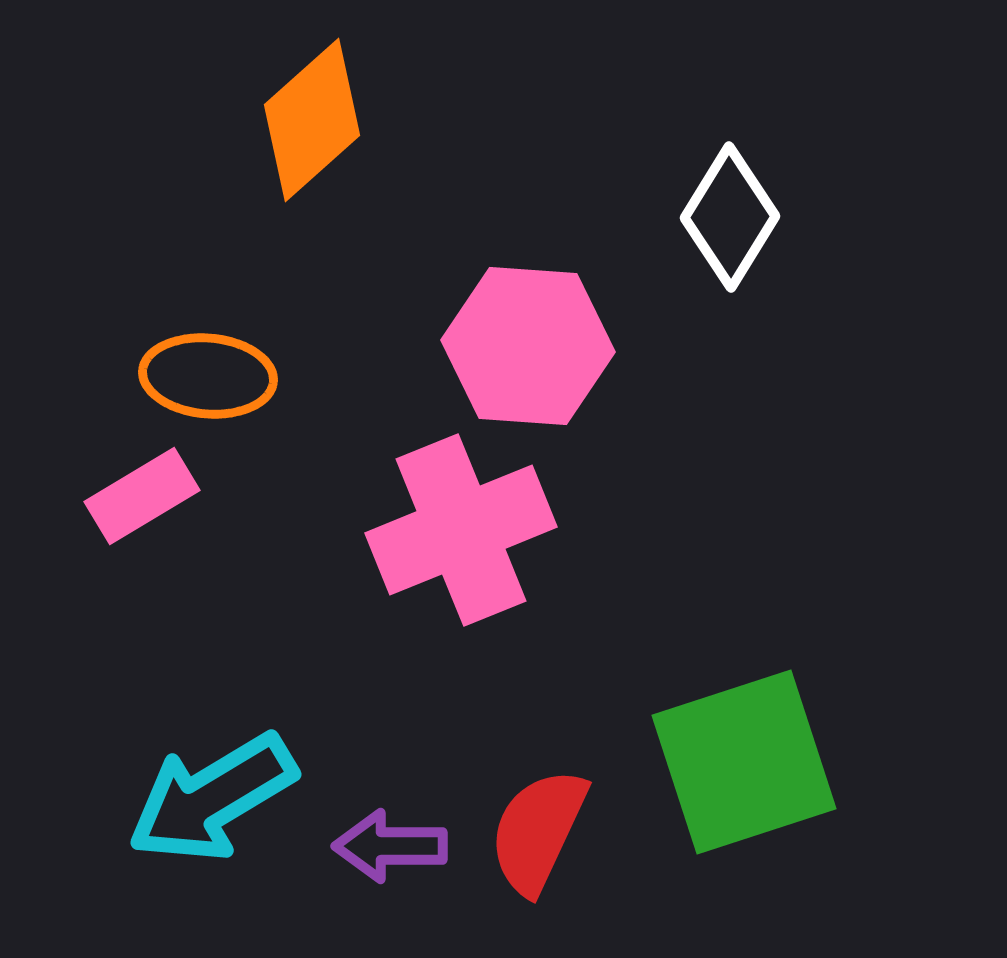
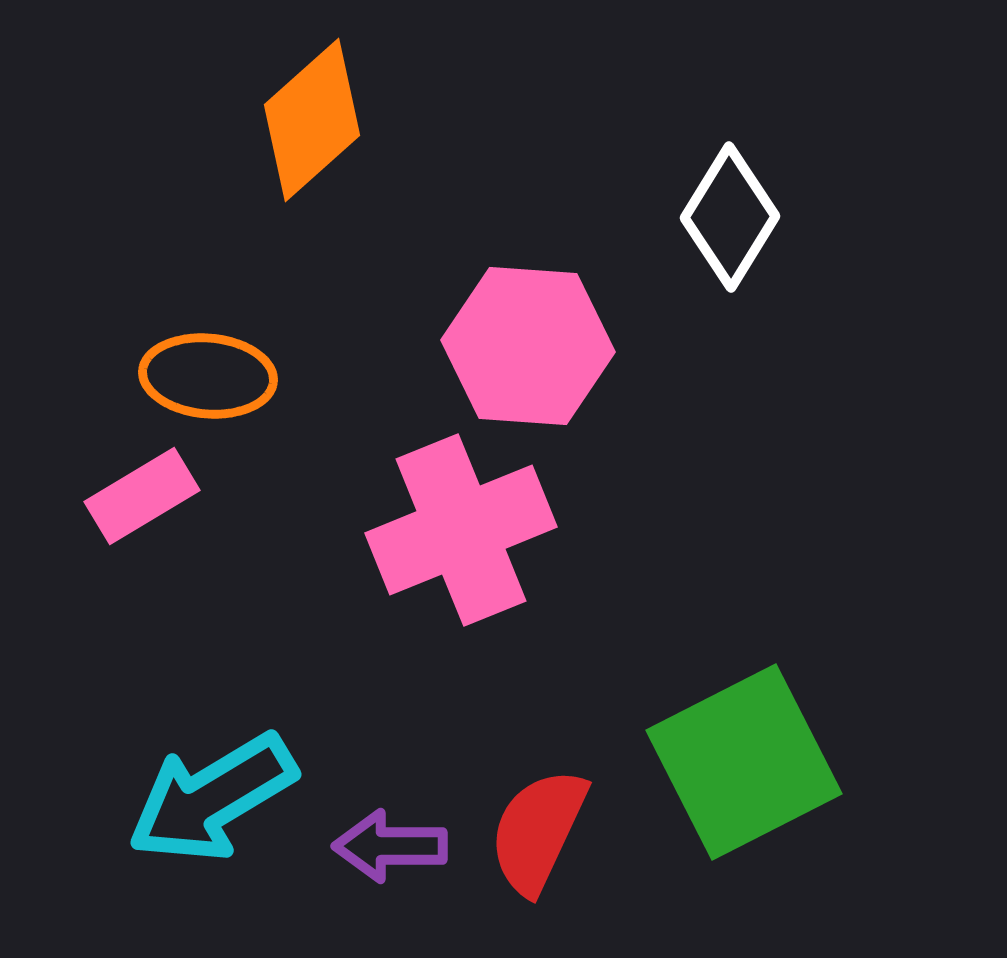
green square: rotated 9 degrees counterclockwise
